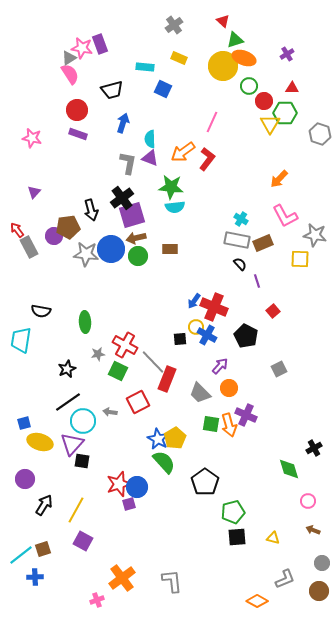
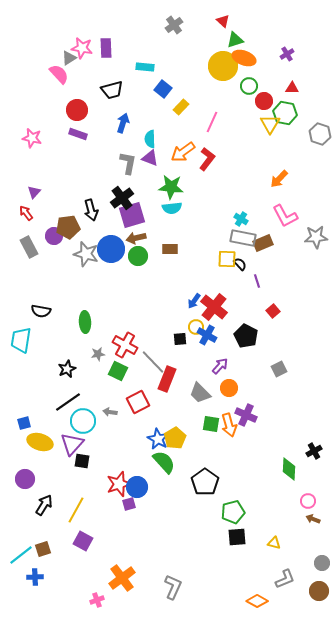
purple rectangle at (100, 44): moved 6 px right, 4 px down; rotated 18 degrees clockwise
yellow rectangle at (179, 58): moved 2 px right, 49 px down; rotated 70 degrees counterclockwise
pink semicircle at (70, 74): moved 11 px left; rotated 10 degrees counterclockwise
blue square at (163, 89): rotated 12 degrees clockwise
green hexagon at (285, 113): rotated 10 degrees clockwise
cyan semicircle at (175, 207): moved 3 px left, 1 px down
red arrow at (17, 230): moved 9 px right, 17 px up
gray star at (315, 235): moved 1 px right, 2 px down; rotated 15 degrees counterclockwise
gray rectangle at (237, 240): moved 6 px right, 2 px up
gray star at (86, 254): rotated 10 degrees clockwise
yellow square at (300, 259): moved 73 px left
red cross at (214, 307): rotated 16 degrees clockwise
black cross at (314, 448): moved 3 px down
green diamond at (289, 469): rotated 20 degrees clockwise
brown arrow at (313, 530): moved 11 px up
yellow triangle at (273, 538): moved 1 px right, 5 px down
gray L-shape at (172, 581): moved 1 px right, 6 px down; rotated 30 degrees clockwise
